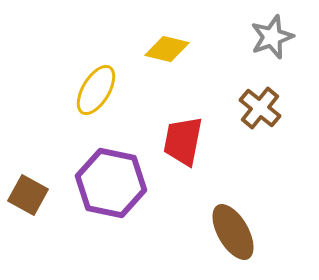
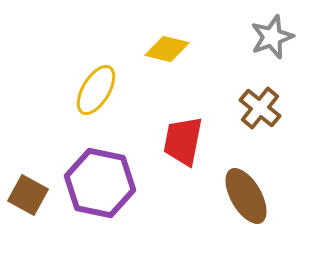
purple hexagon: moved 11 px left
brown ellipse: moved 13 px right, 36 px up
